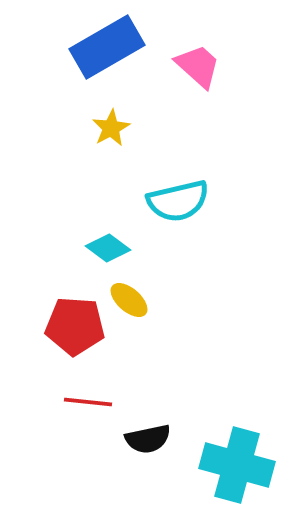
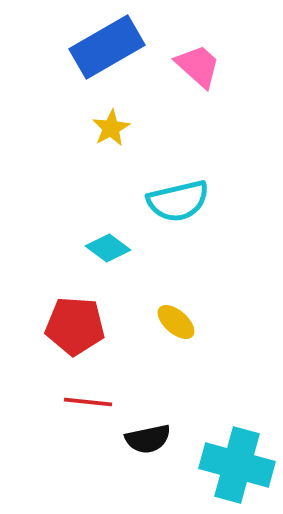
yellow ellipse: moved 47 px right, 22 px down
